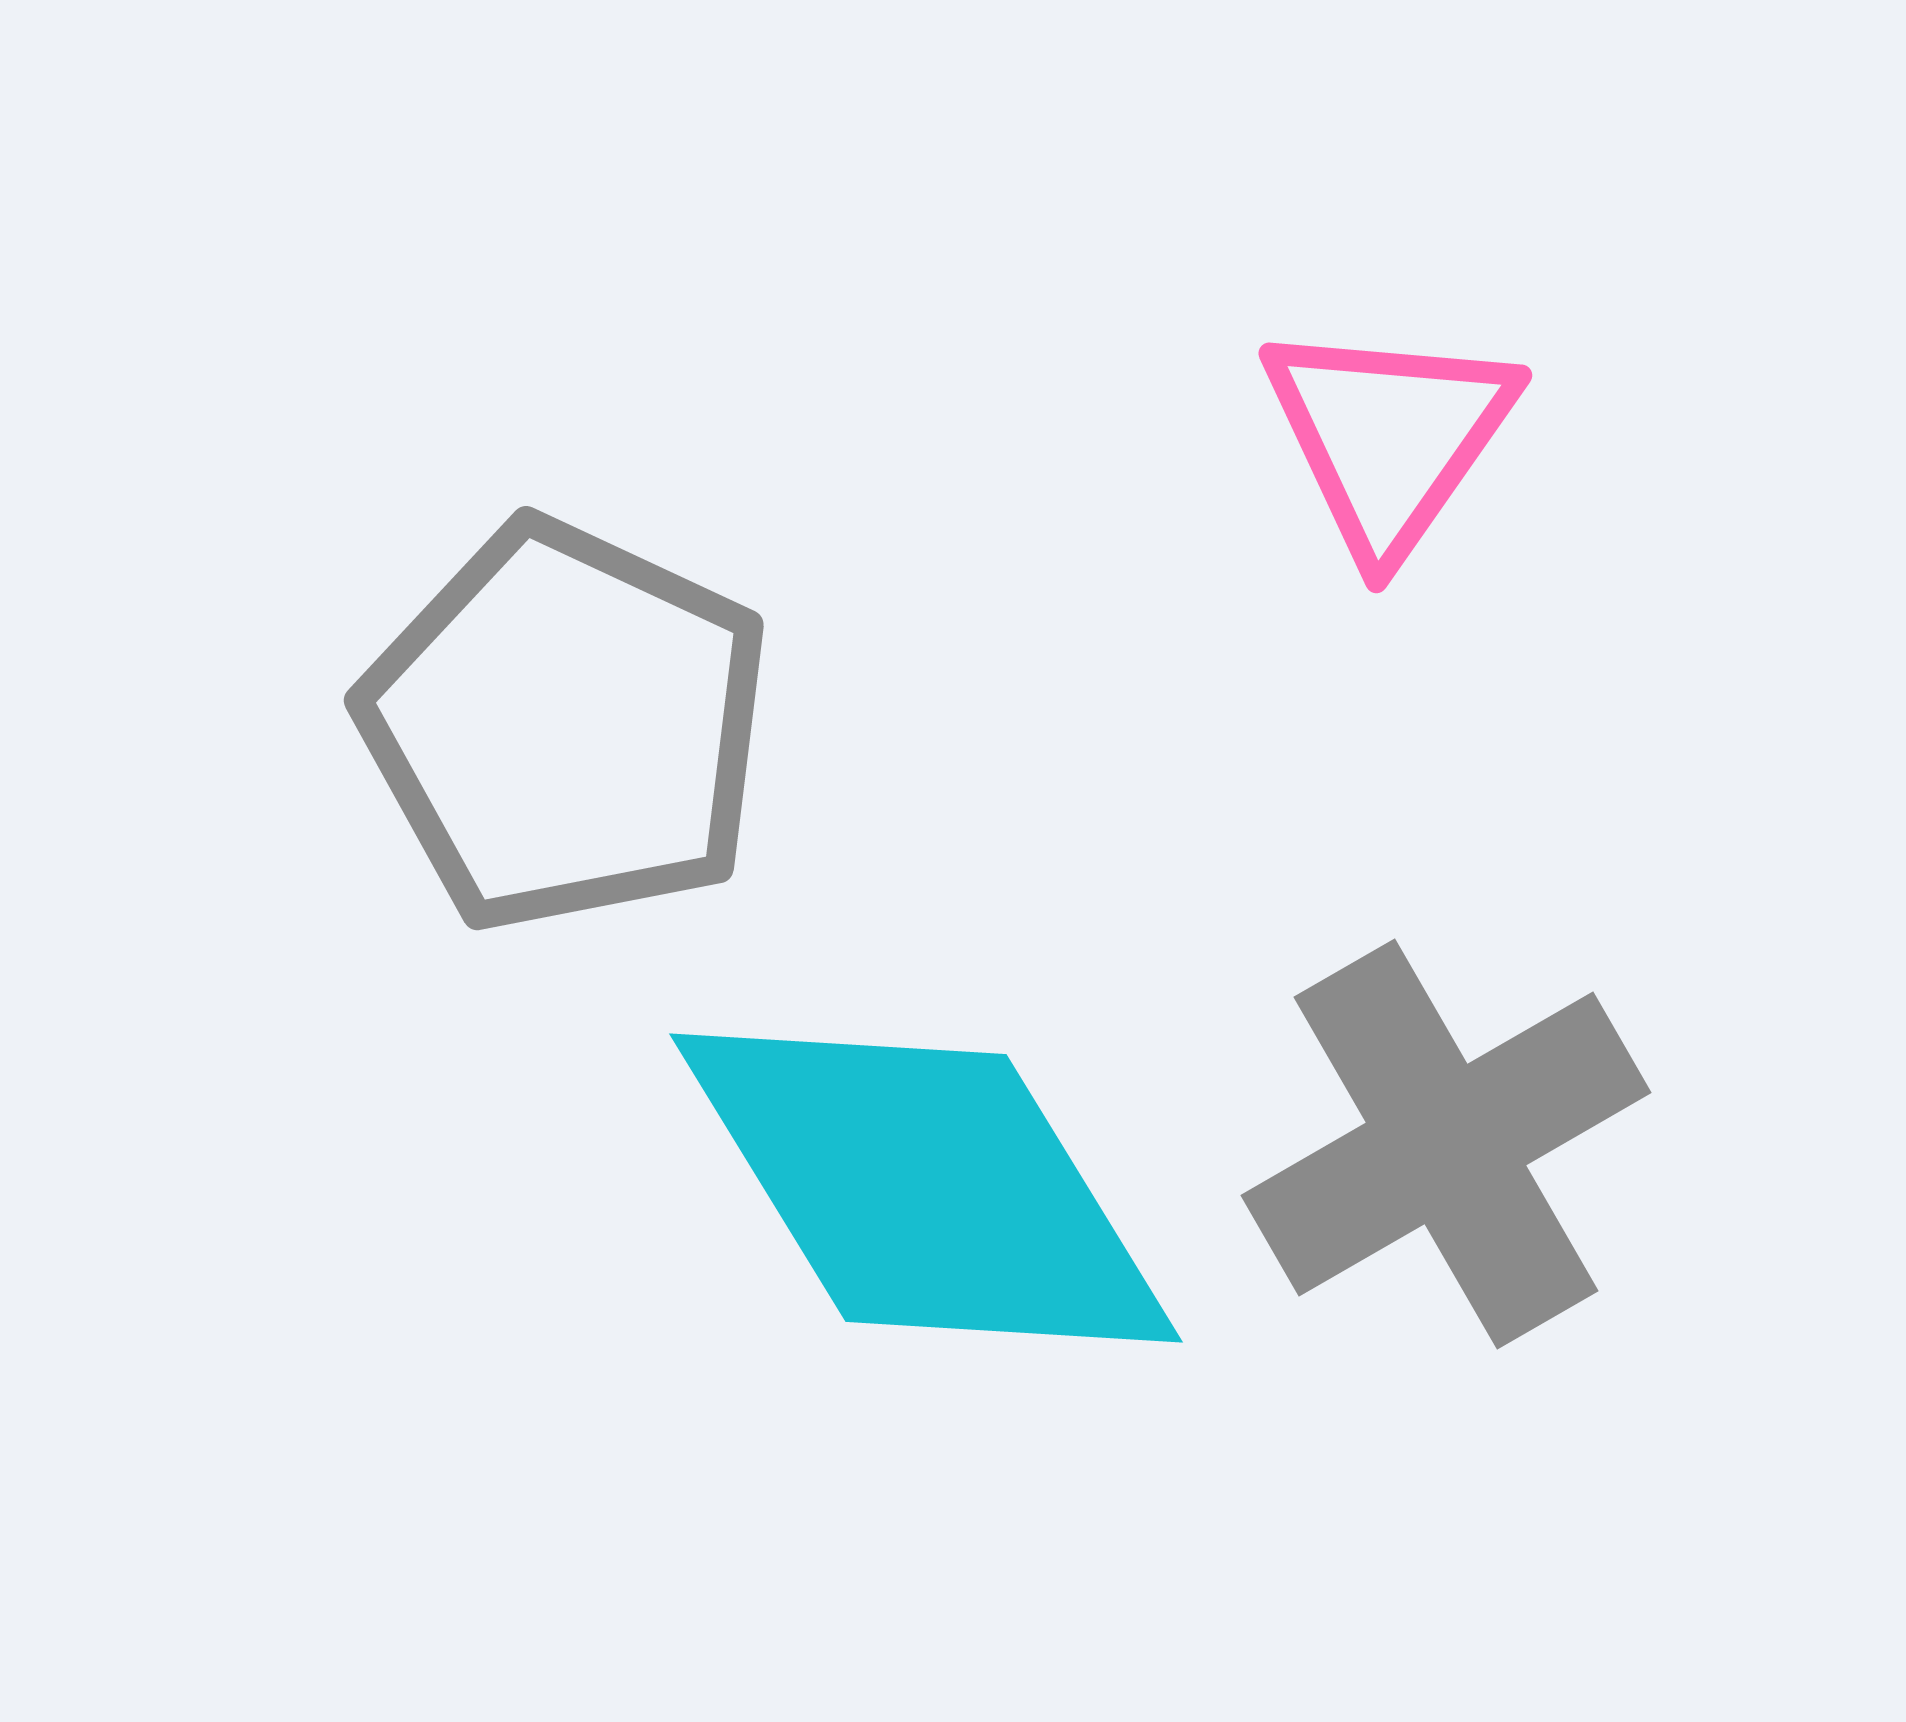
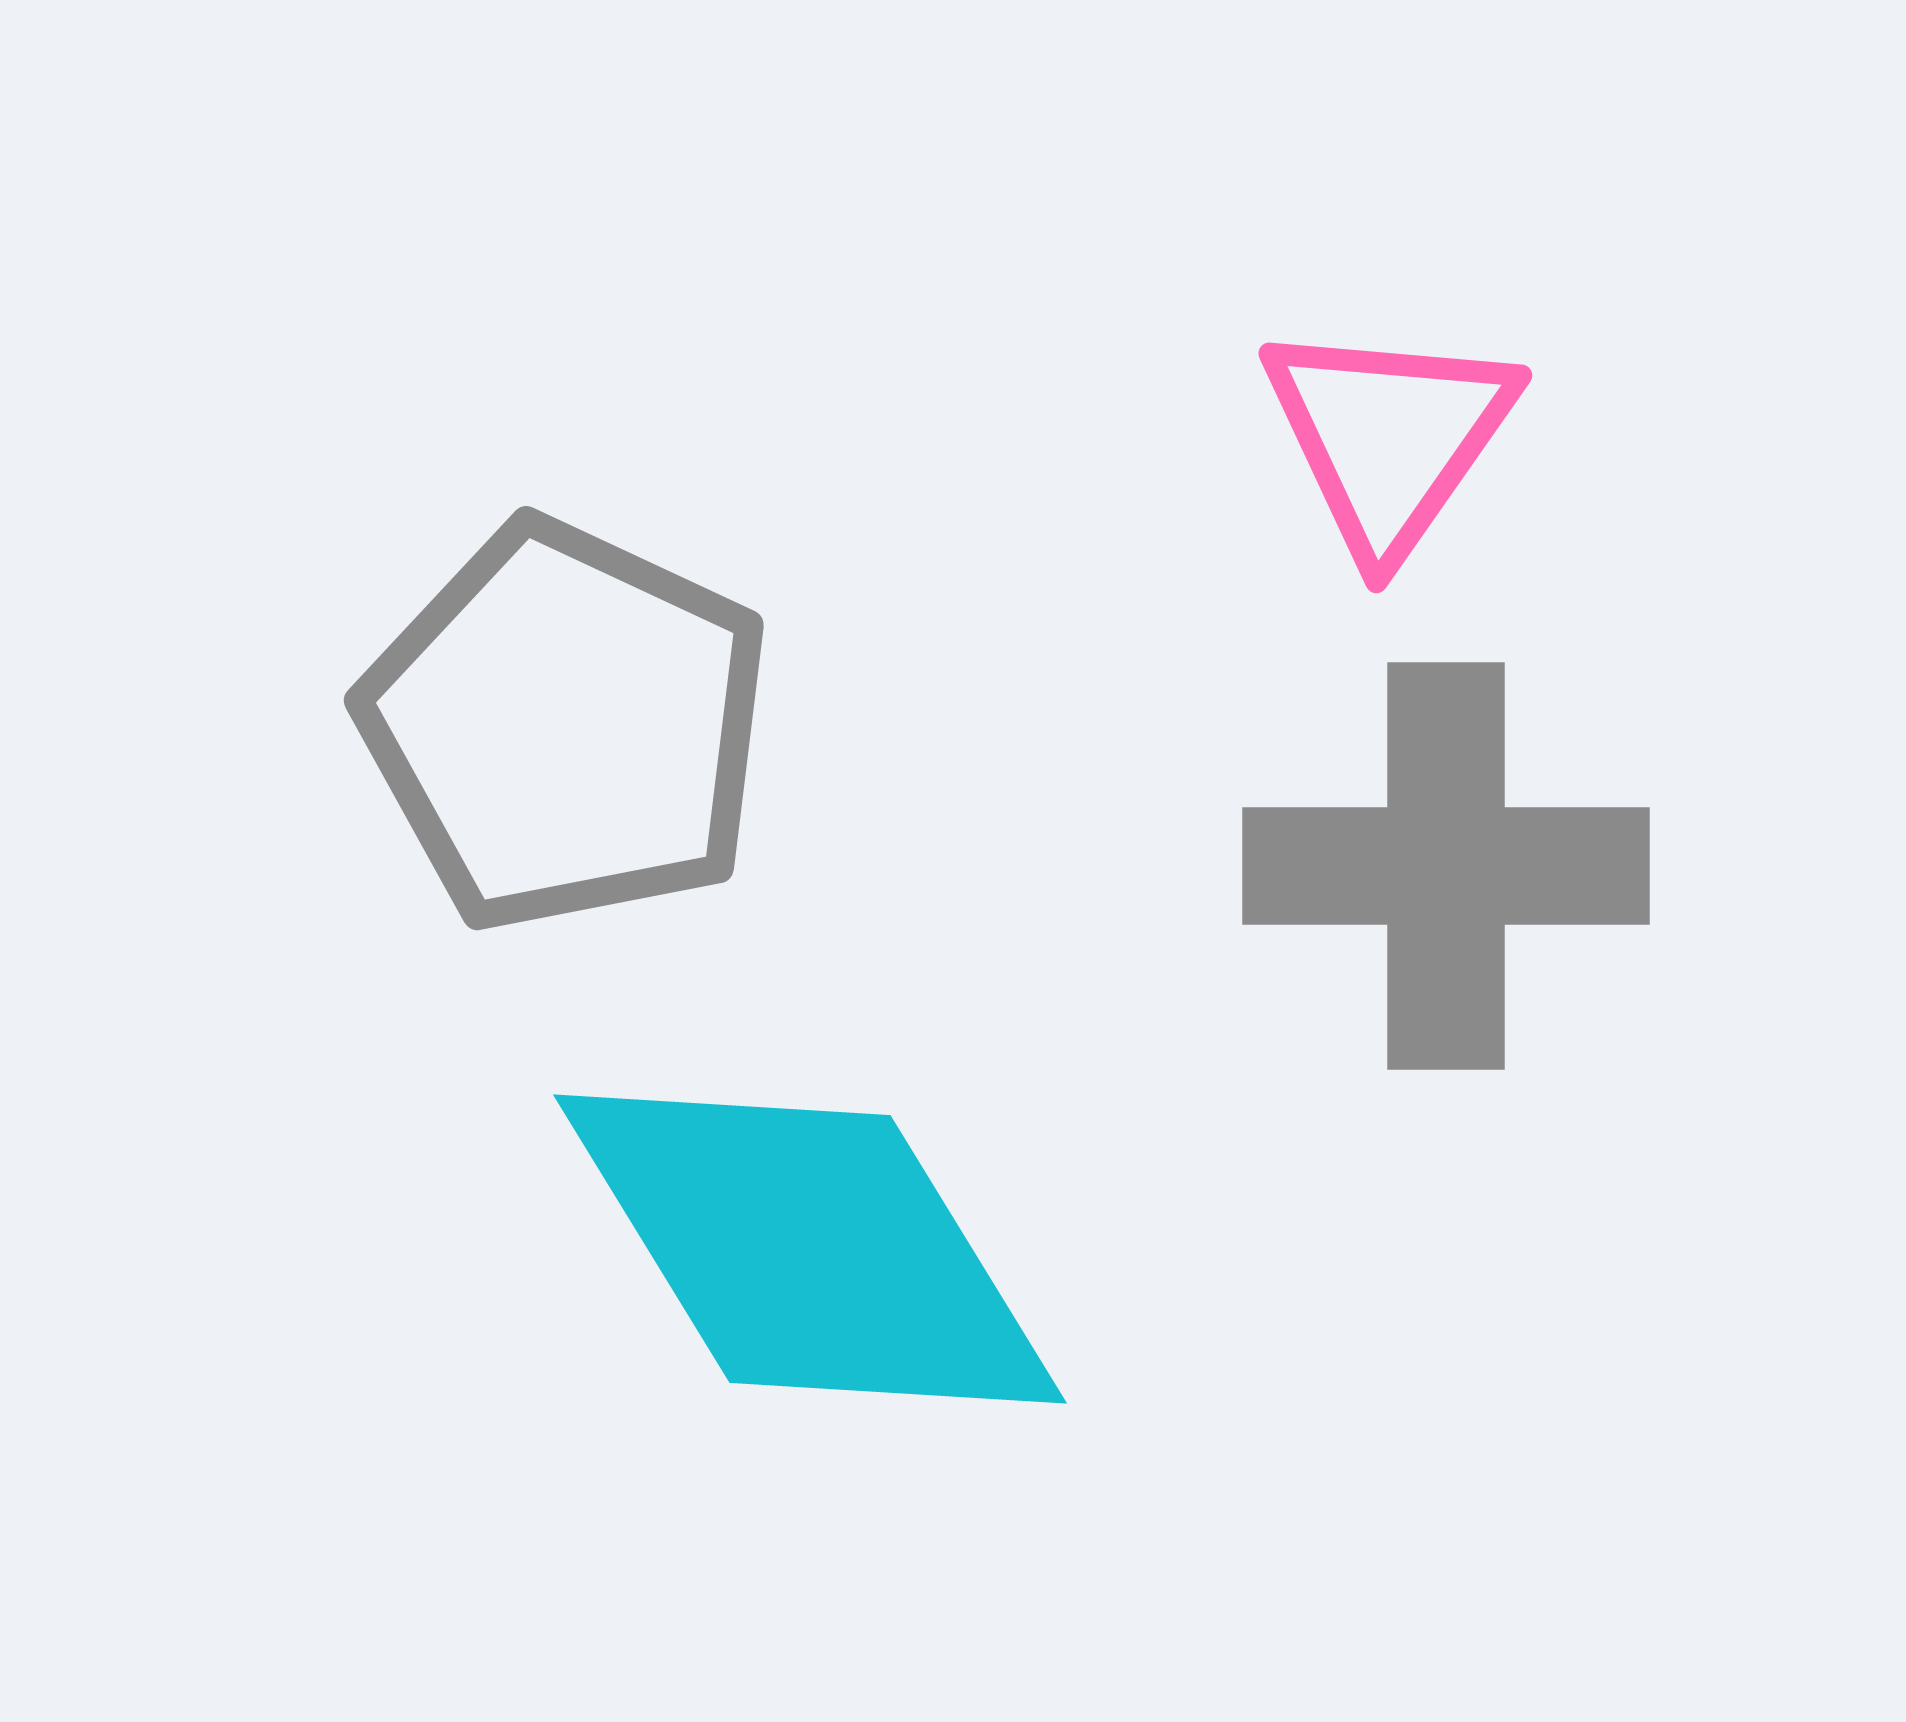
gray cross: moved 278 px up; rotated 30 degrees clockwise
cyan diamond: moved 116 px left, 61 px down
